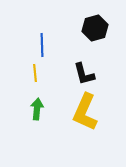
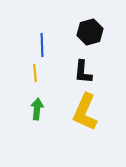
black hexagon: moved 5 px left, 4 px down
black L-shape: moved 1 px left, 2 px up; rotated 20 degrees clockwise
